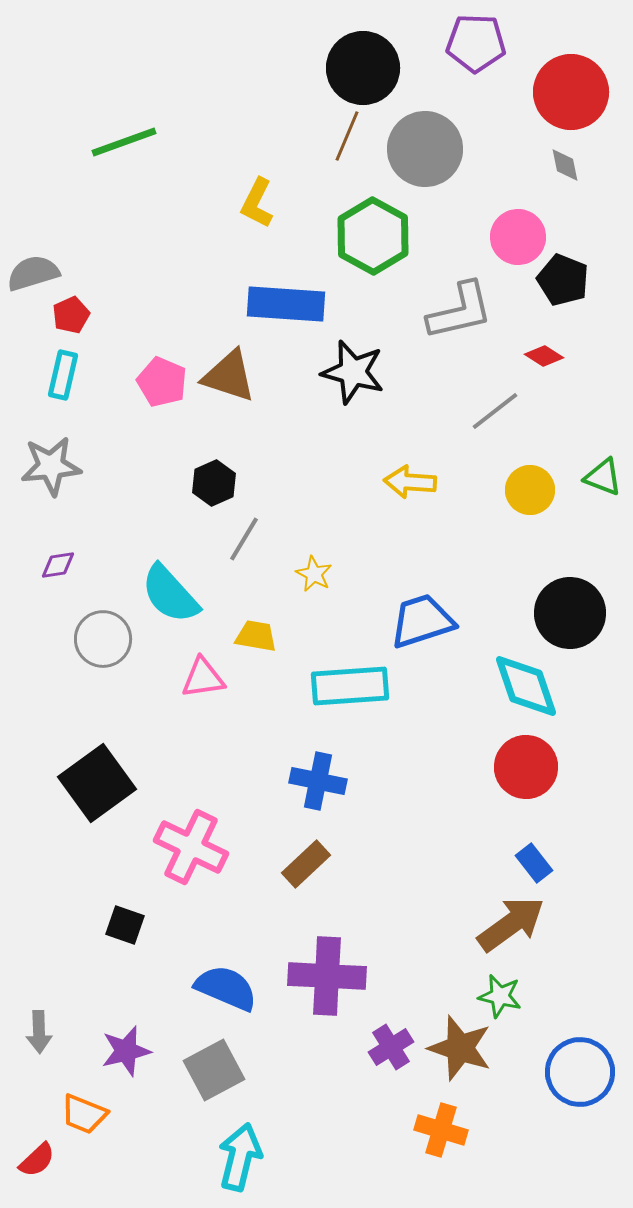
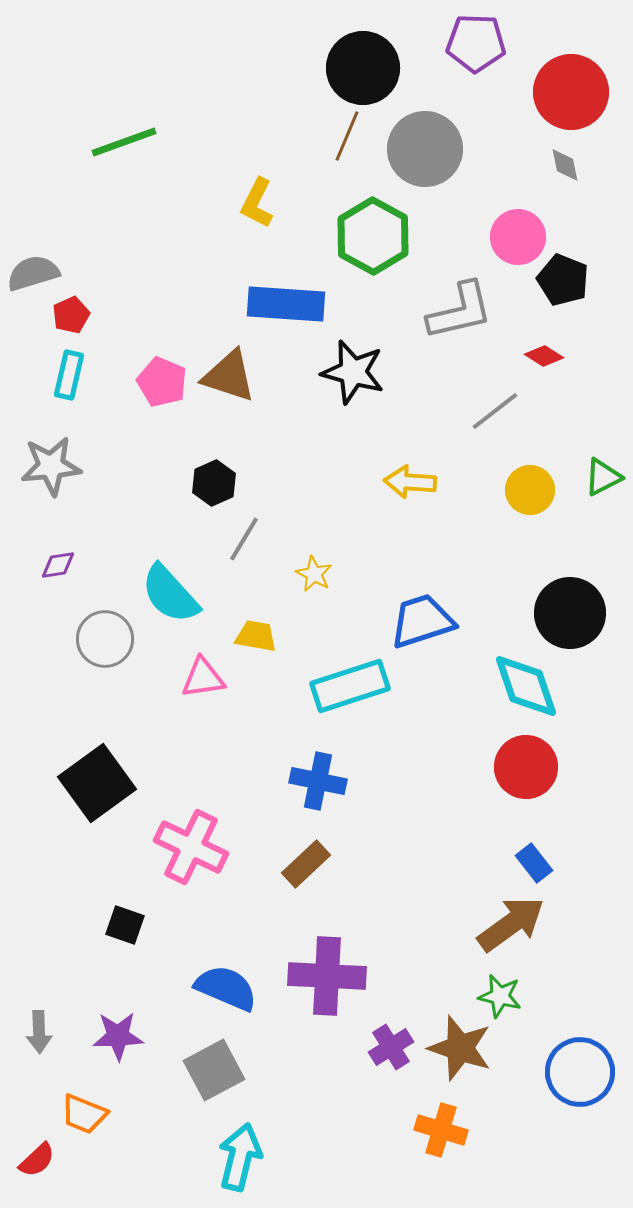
cyan rectangle at (63, 375): moved 6 px right
green triangle at (603, 477): rotated 48 degrees counterclockwise
gray circle at (103, 639): moved 2 px right
cyan rectangle at (350, 686): rotated 14 degrees counterclockwise
purple star at (126, 1051): moved 8 px left, 15 px up; rotated 12 degrees clockwise
